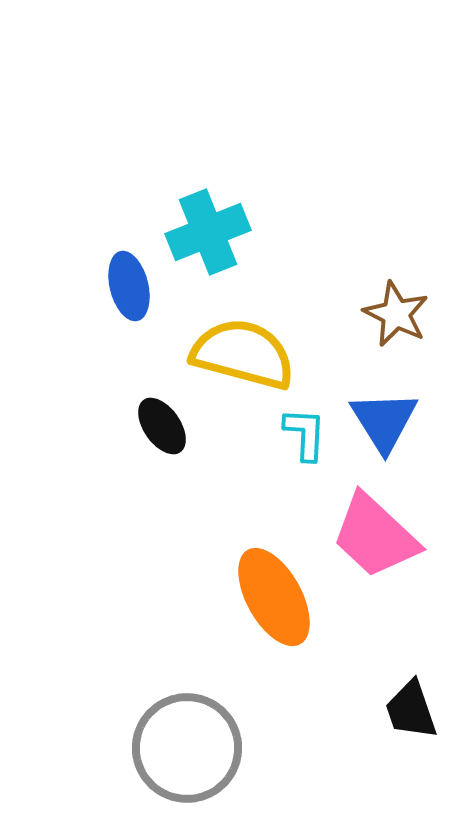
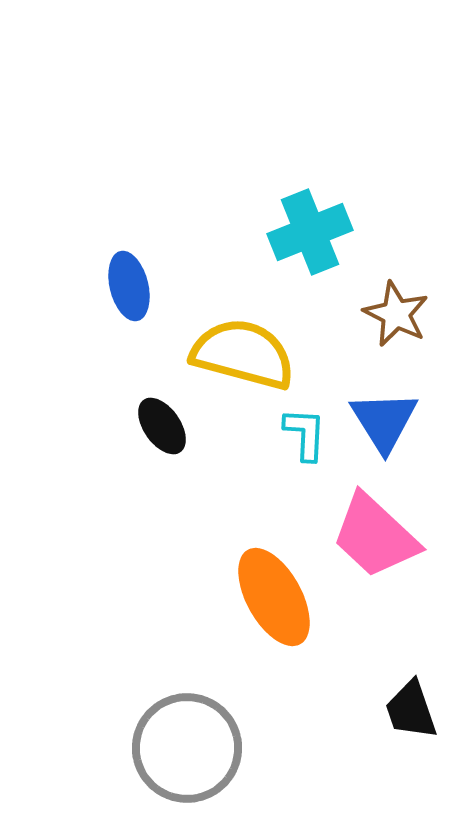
cyan cross: moved 102 px right
